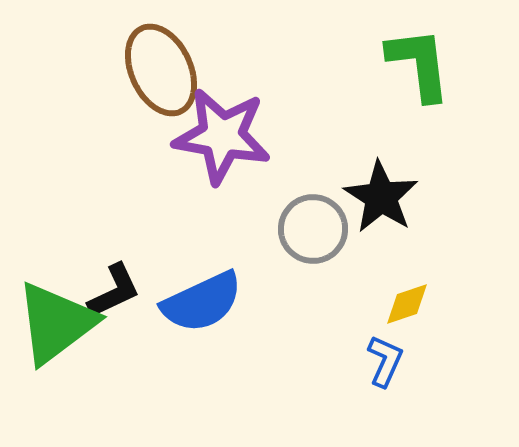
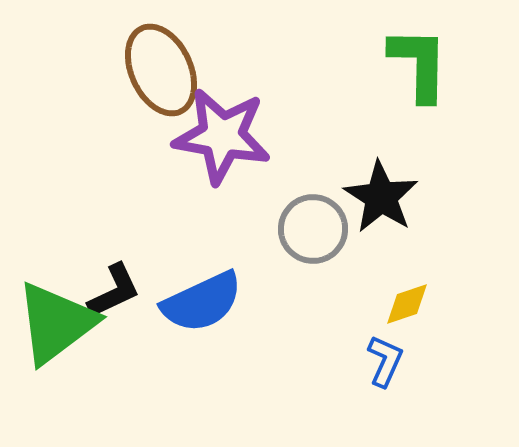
green L-shape: rotated 8 degrees clockwise
